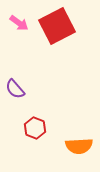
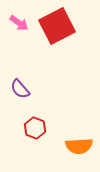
purple semicircle: moved 5 px right
